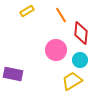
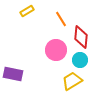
orange line: moved 4 px down
red diamond: moved 4 px down
